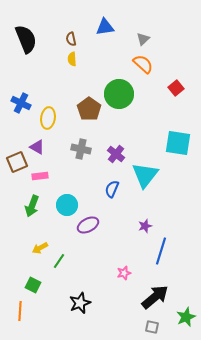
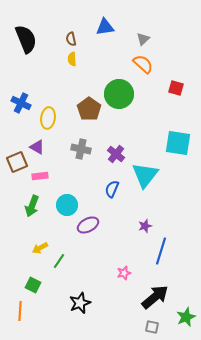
red square: rotated 35 degrees counterclockwise
